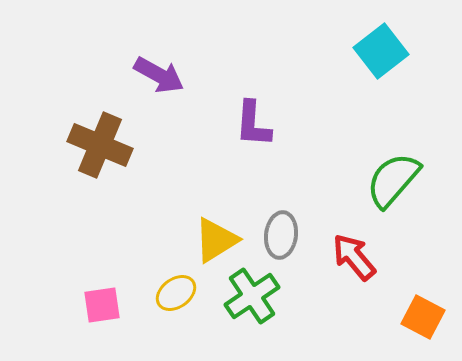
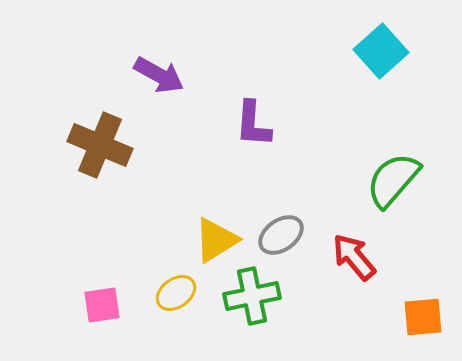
cyan square: rotated 4 degrees counterclockwise
gray ellipse: rotated 48 degrees clockwise
green cross: rotated 22 degrees clockwise
orange square: rotated 33 degrees counterclockwise
